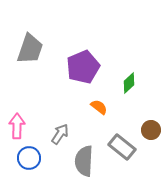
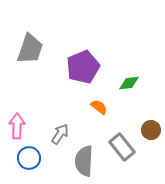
green diamond: rotated 35 degrees clockwise
gray rectangle: rotated 12 degrees clockwise
